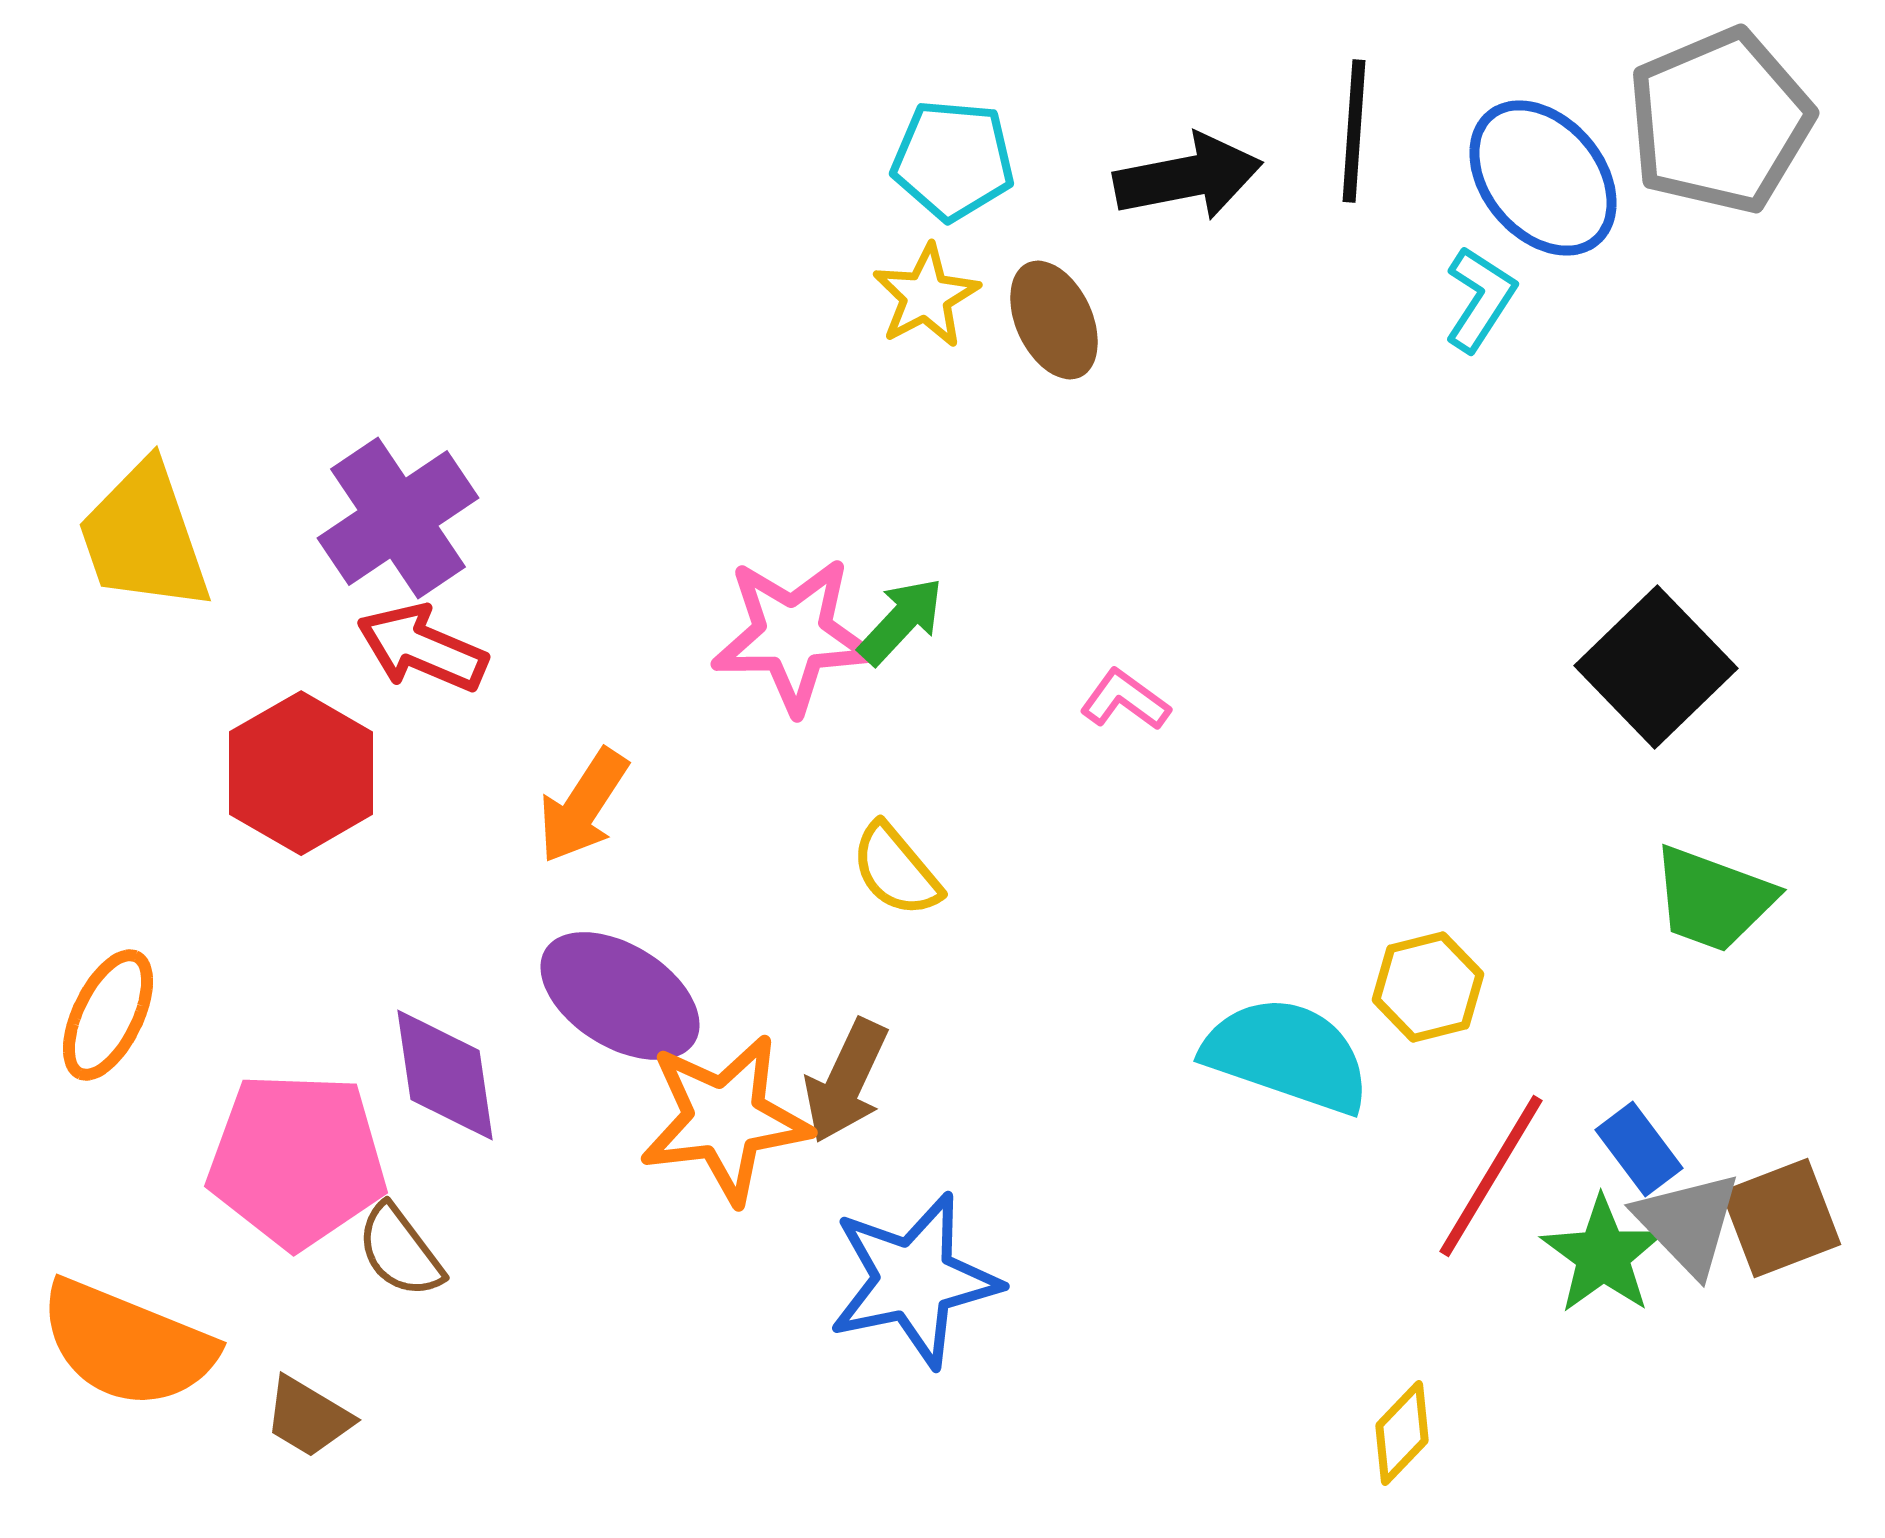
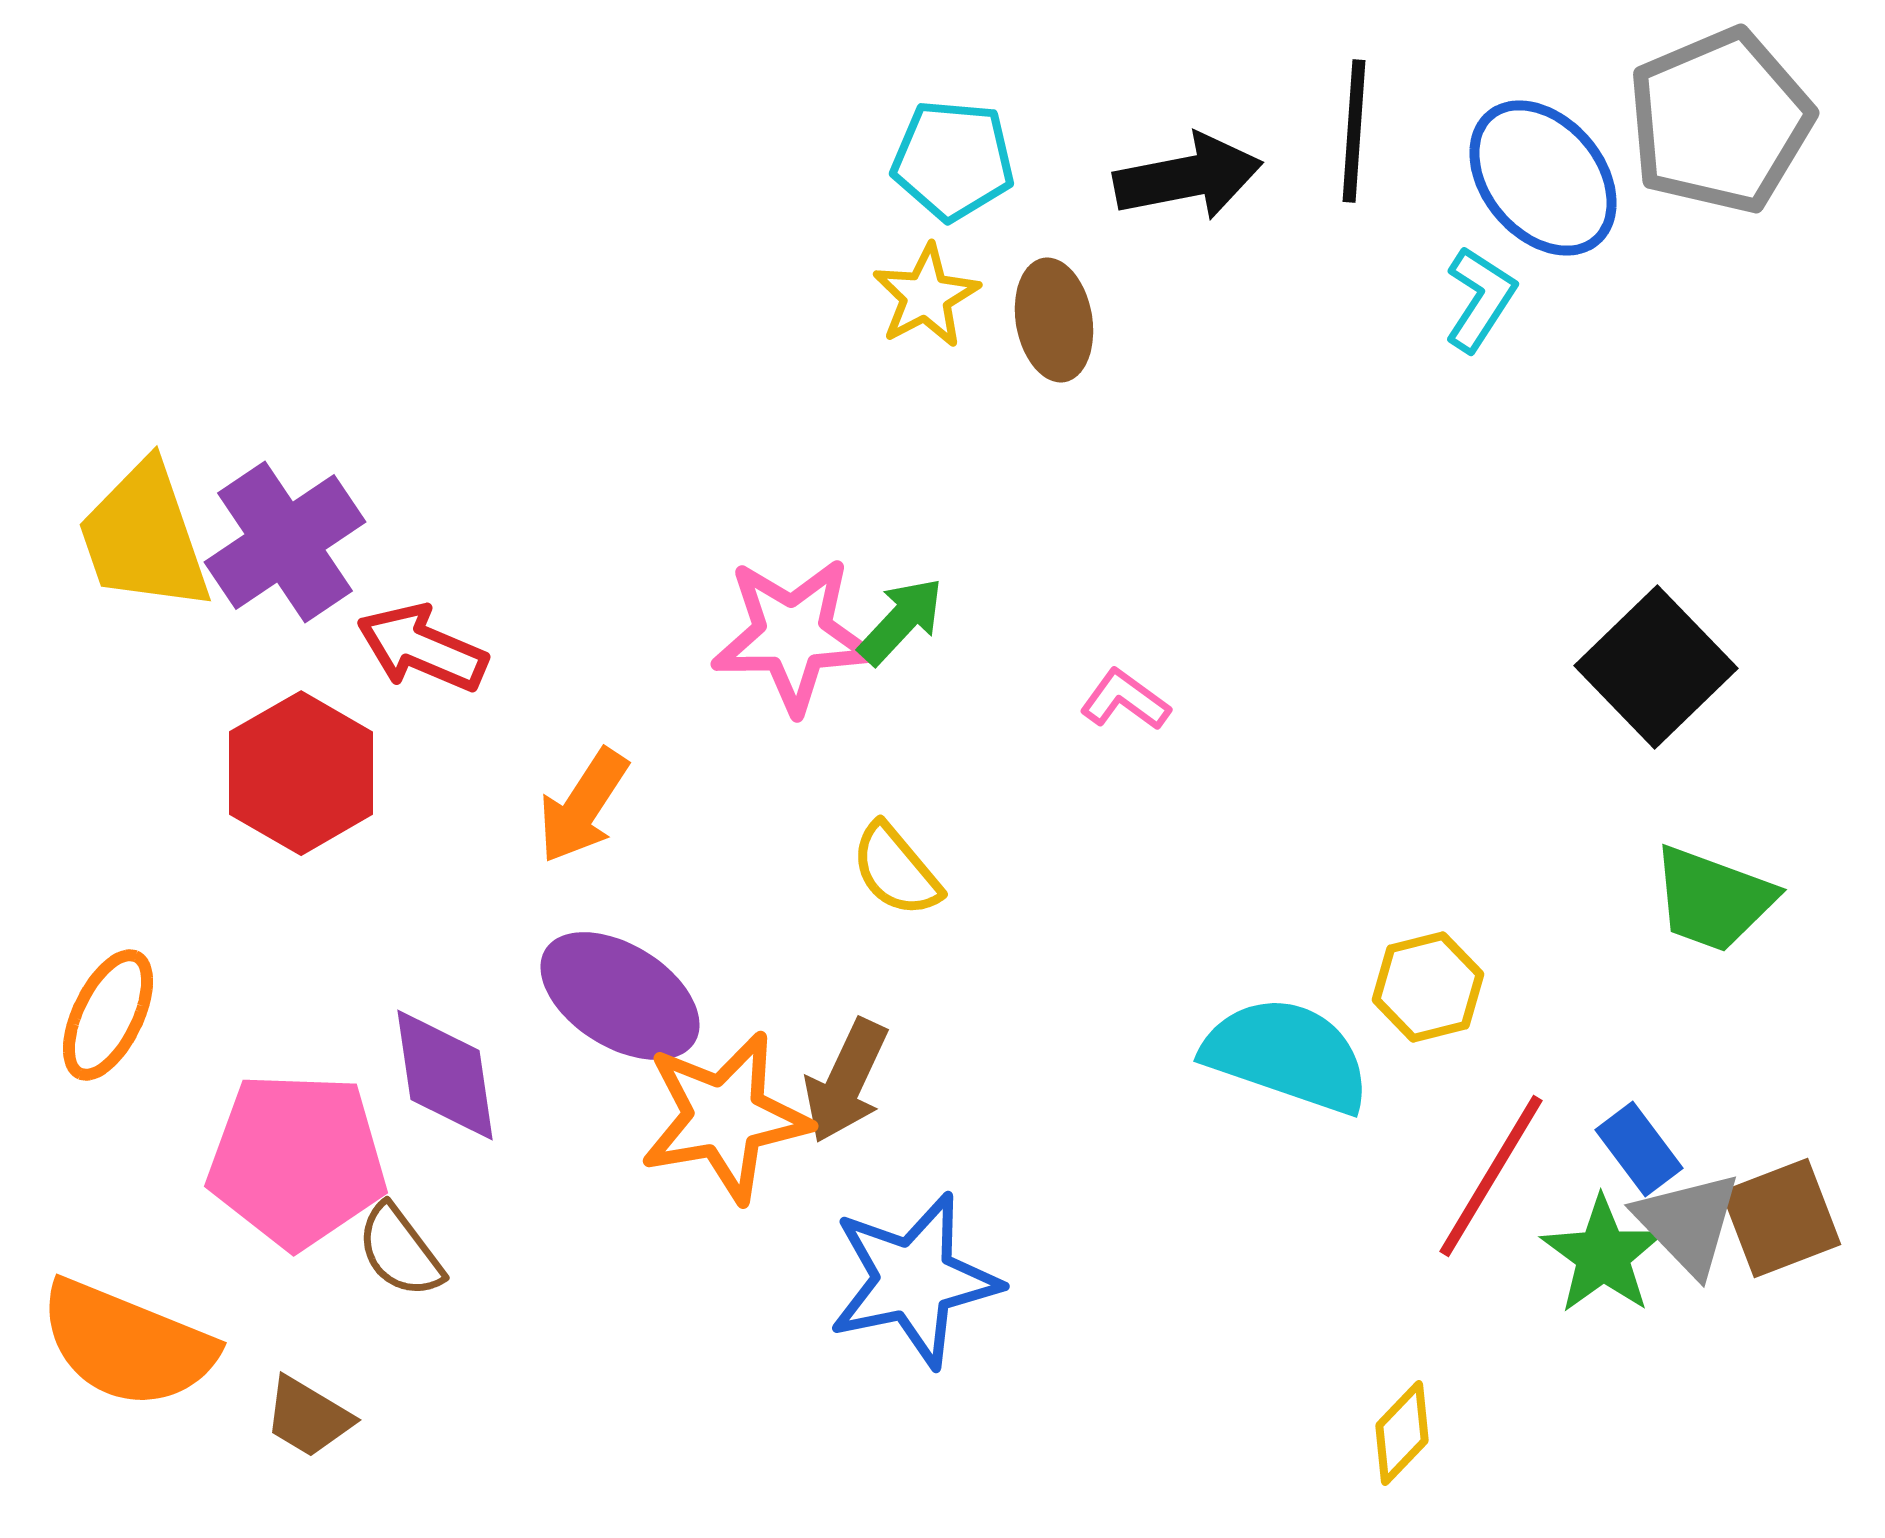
brown ellipse: rotated 15 degrees clockwise
purple cross: moved 113 px left, 24 px down
orange star: moved 2 px up; rotated 3 degrees counterclockwise
